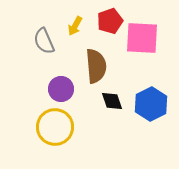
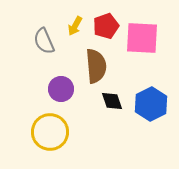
red pentagon: moved 4 px left, 5 px down
yellow circle: moved 5 px left, 5 px down
